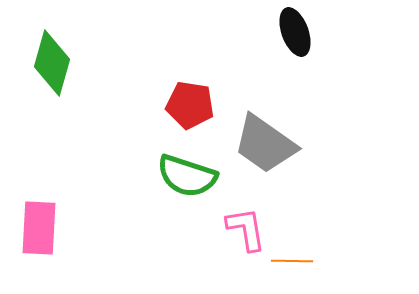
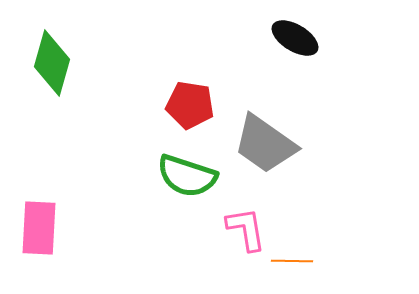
black ellipse: moved 6 px down; rotated 39 degrees counterclockwise
